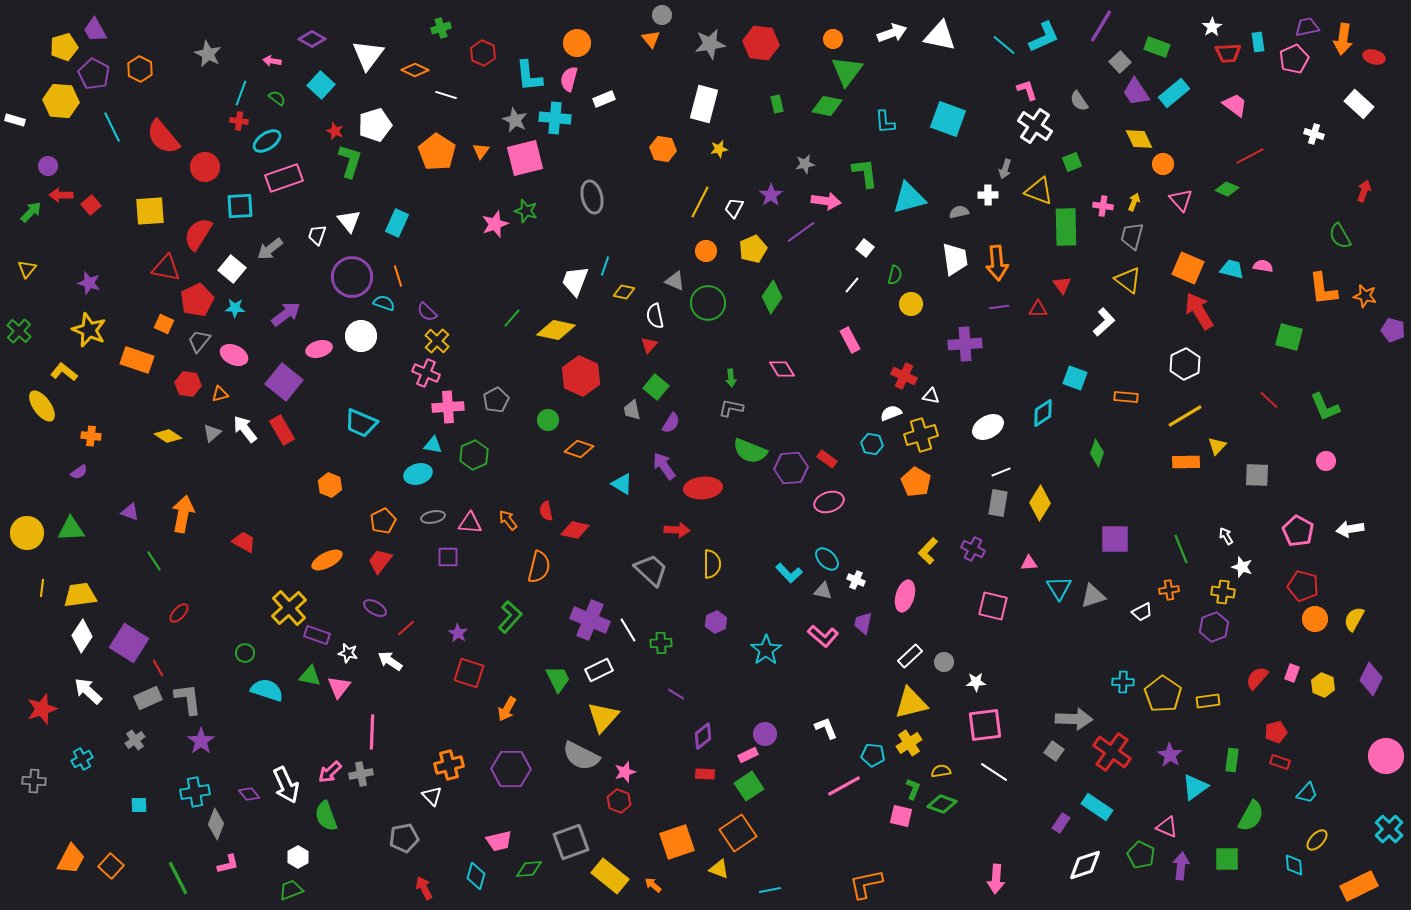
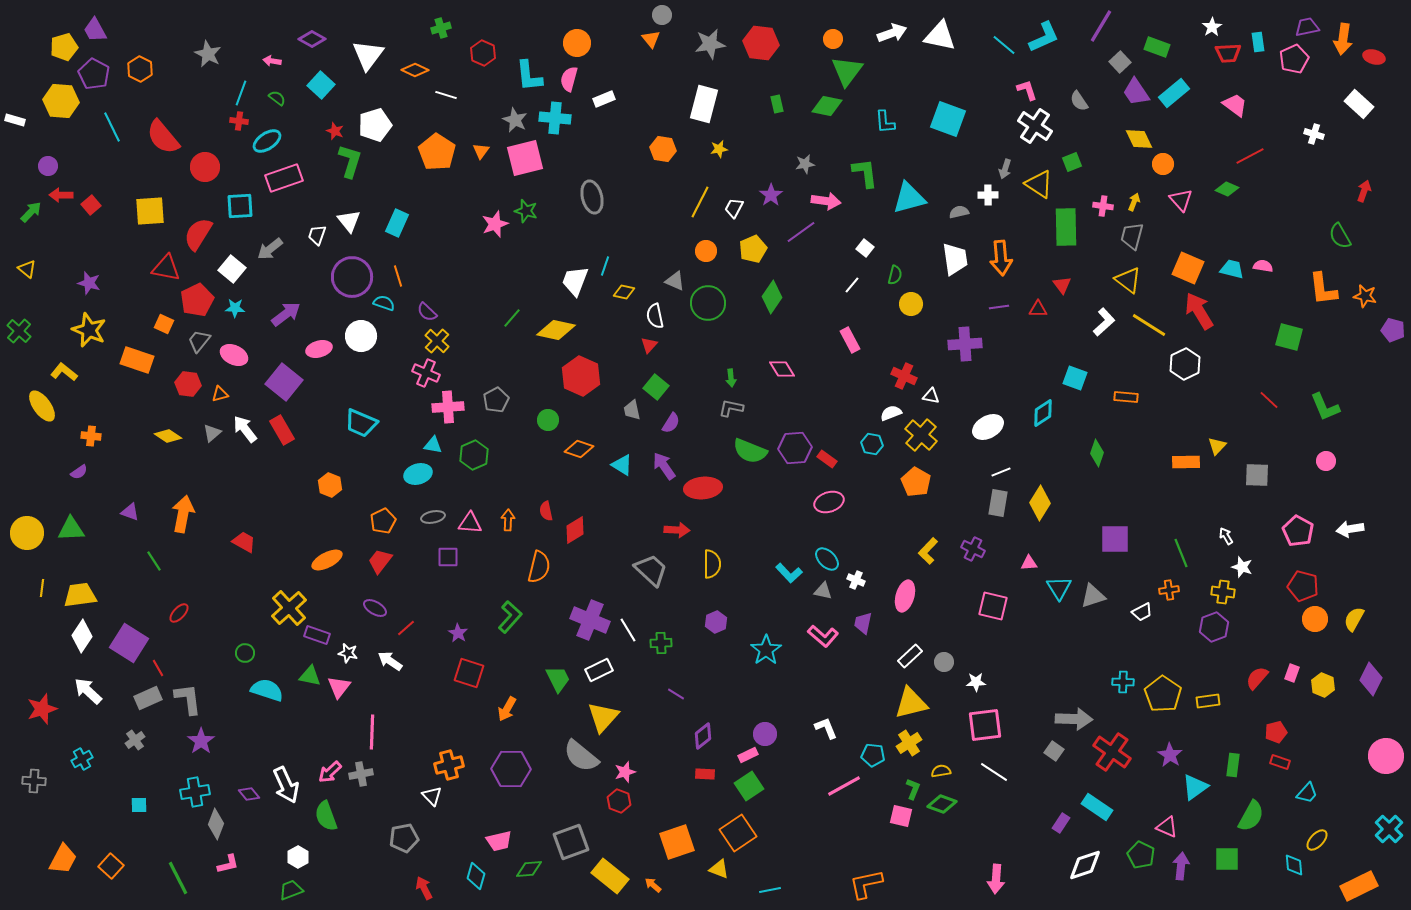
yellow triangle at (1039, 191): moved 7 px up; rotated 12 degrees clockwise
orange arrow at (997, 263): moved 4 px right, 5 px up
yellow triangle at (27, 269): rotated 30 degrees counterclockwise
yellow line at (1185, 416): moved 36 px left, 91 px up; rotated 63 degrees clockwise
yellow cross at (921, 435): rotated 32 degrees counterclockwise
purple hexagon at (791, 468): moved 4 px right, 20 px up
cyan triangle at (622, 484): moved 19 px up
orange arrow at (508, 520): rotated 40 degrees clockwise
red diamond at (575, 530): rotated 44 degrees counterclockwise
green line at (1181, 549): moved 4 px down
gray semicircle at (581, 756): rotated 12 degrees clockwise
green rectangle at (1232, 760): moved 1 px right, 5 px down
orange trapezoid at (71, 859): moved 8 px left
